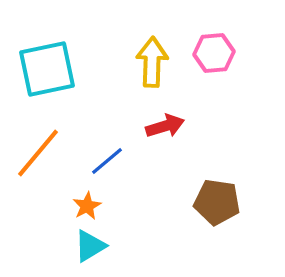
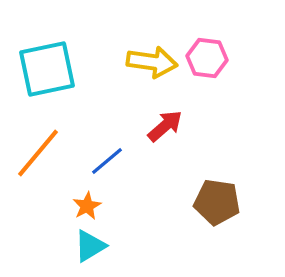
pink hexagon: moved 7 px left, 5 px down; rotated 12 degrees clockwise
yellow arrow: rotated 96 degrees clockwise
red arrow: rotated 24 degrees counterclockwise
